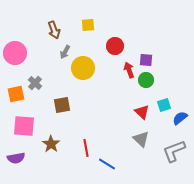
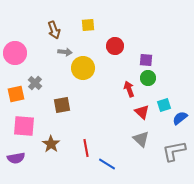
gray arrow: rotated 112 degrees counterclockwise
red arrow: moved 19 px down
green circle: moved 2 px right, 2 px up
gray L-shape: rotated 10 degrees clockwise
